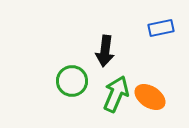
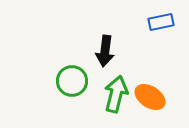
blue rectangle: moved 6 px up
green arrow: rotated 9 degrees counterclockwise
